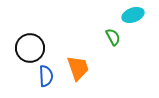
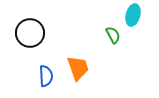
cyan ellipse: rotated 55 degrees counterclockwise
green semicircle: moved 2 px up
black circle: moved 15 px up
